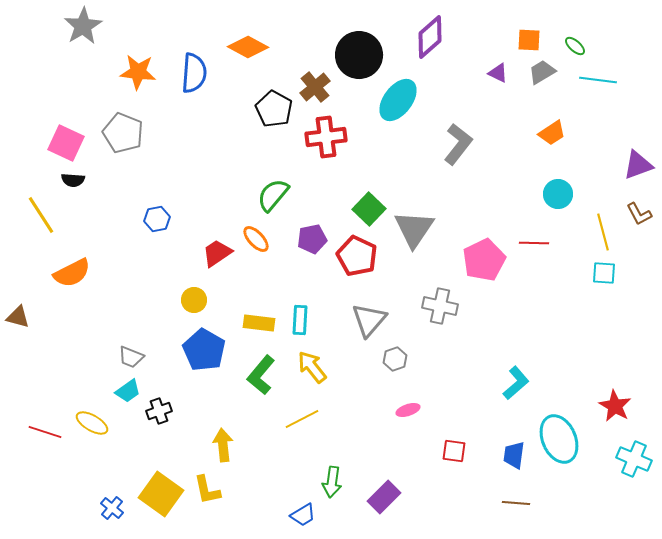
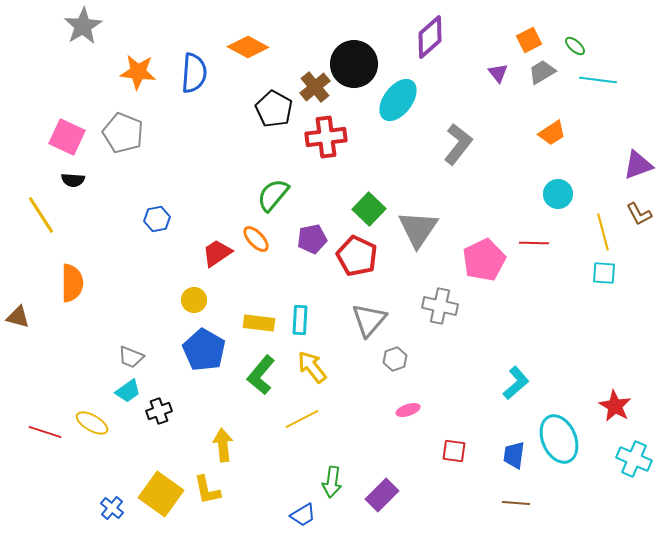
orange square at (529, 40): rotated 30 degrees counterclockwise
black circle at (359, 55): moved 5 px left, 9 px down
purple triangle at (498, 73): rotated 25 degrees clockwise
pink square at (66, 143): moved 1 px right, 6 px up
gray triangle at (414, 229): moved 4 px right
orange semicircle at (72, 273): moved 10 px down; rotated 63 degrees counterclockwise
purple rectangle at (384, 497): moved 2 px left, 2 px up
